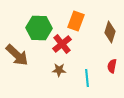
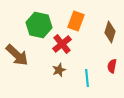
green hexagon: moved 3 px up; rotated 10 degrees clockwise
brown star: rotated 24 degrees counterclockwise
